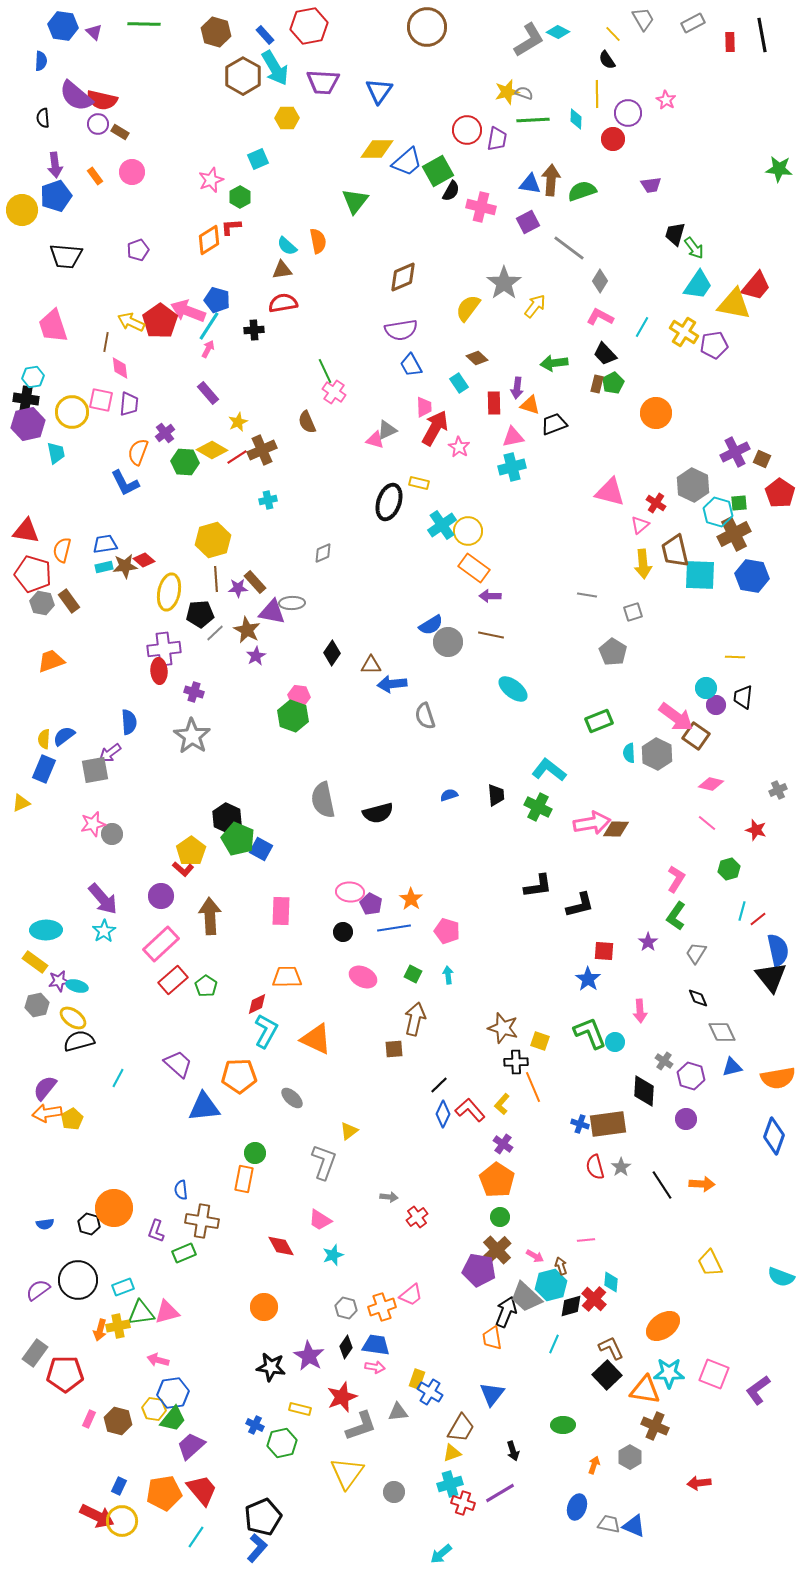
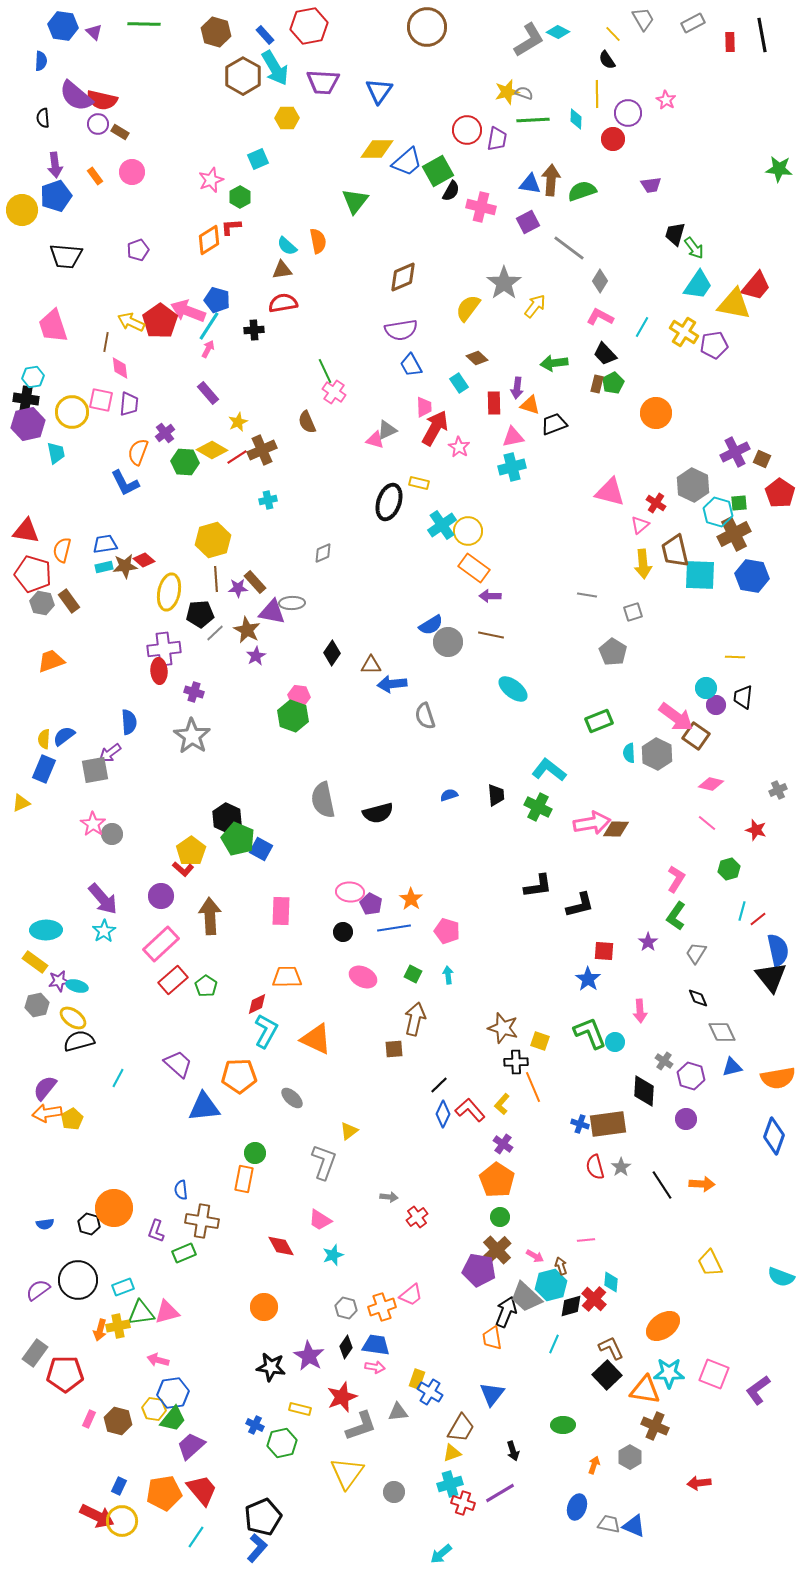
pink star at (93, 824): rotated 25 degrees counterclockwise
